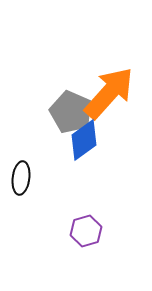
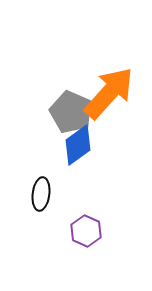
blue diamond: moved 6 px left, 5 px down
black ellipse: moved 20 px right, 16 px down
purple hexagon: rotated 20 degrees counterclockwise
